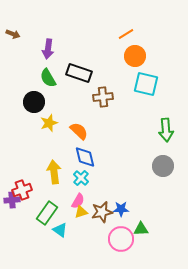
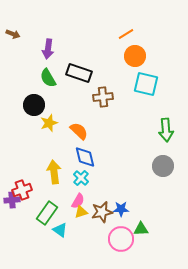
black circle: moved 3 px down
